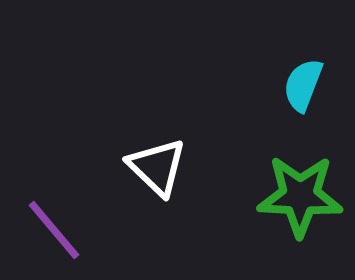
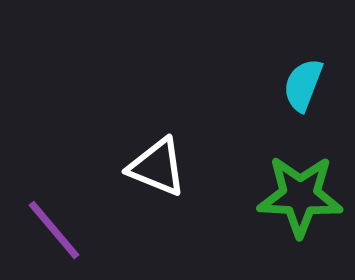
white triangle: rotated 22 degrees counterclockwise
